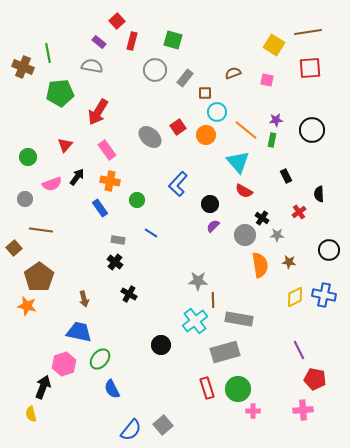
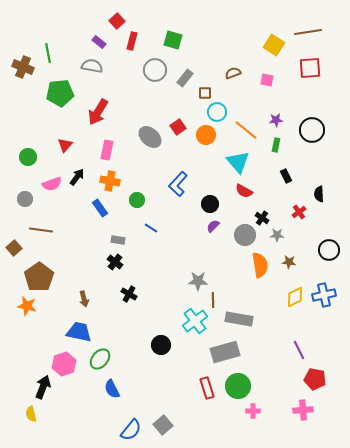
green rectangle at (272, 140): moved 4 px right, 5 px down
pink rectangle at (107, 150): rotated 48 degrees clockwise
blue line at (151, 233): moved 5 px up
blue cross at (324, 295): rotated 25 degrees counterclockwise
green circle at (238, 389): moved 3 px up
